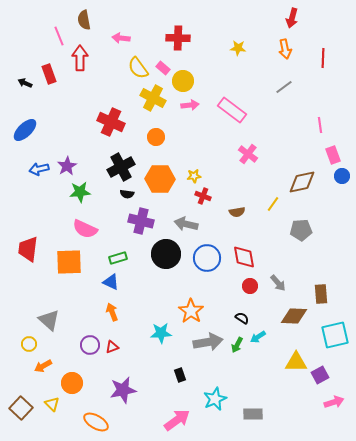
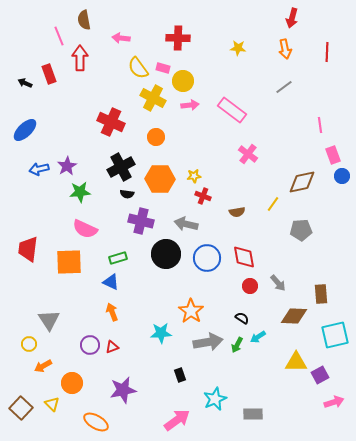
red line at (323, 58): moved 4 px right, 6 px up
pink rectangle at (163, 68): rotated 24 degrees counterclockwise
gray triangle at (49, 320): rotated 15 degrees clockwise
